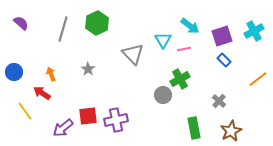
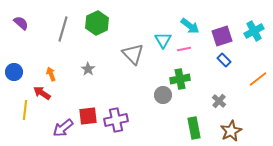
green cross: rotated 18 degrees clockwise
yellow line: moved 1 px up; rotated 42 degrees clockwise
